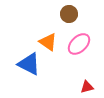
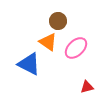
brown circle: moved 11 px left, 7 px down
pink ellipse: moved 3 px left, 4 px down
